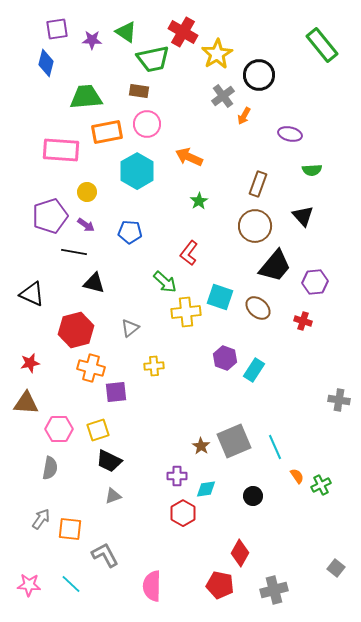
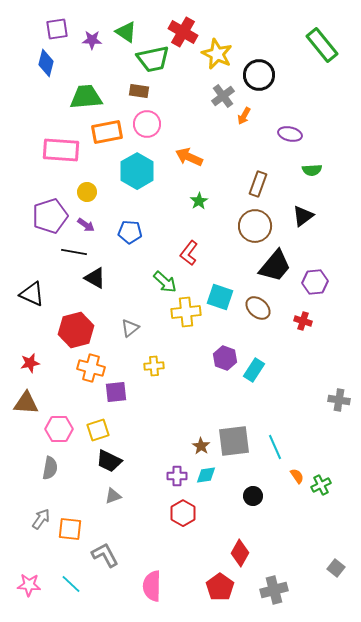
yellow star at (217, 54): rotated 16 degrees counterclockwise
black triangle at (303, 216): rotated 35 degrees clockwise
black triangle at (94, 283): moved 1 px right, 5 px up; rotated 15 degrees clockwise
gray square at (234, 441): rotated 16 degrees clockwise
cyan diamond at (206, 489): moved 14 px up
red pentagon at (220, 585): moved 2 px down; rotated 24 degrees clockwise
